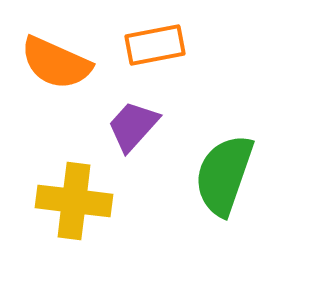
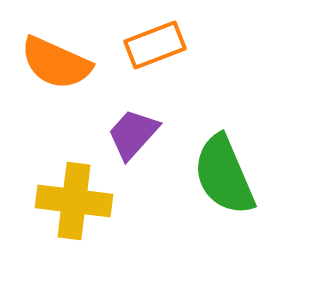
orange rectangle: rotated 10 degrees counterclockwise
purple trapezoid: moved 8 px down
green semicircle: rotated 42 degrees counterclockwise
